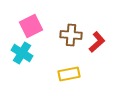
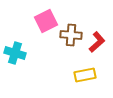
pink square: moved 15 px right, 5 px up
cyan cross: moved 7 px left; rotated 15 degrees counterclockwise
yellow rectangle: moved 16 px right, 1 px down
